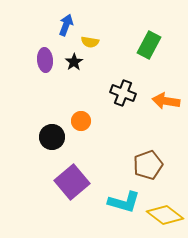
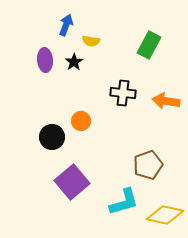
yellow semicircle: moved 1 px right, 1 px up
black cross: rotated 15 degrees counterclockwise
cyan L-shape: rotated 32 degrees counterclockwise
yellow diamond: rotated 24 degrees counterclockwise
